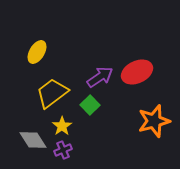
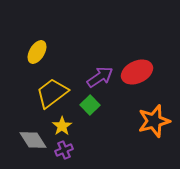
purple cross: moved 1 px right
